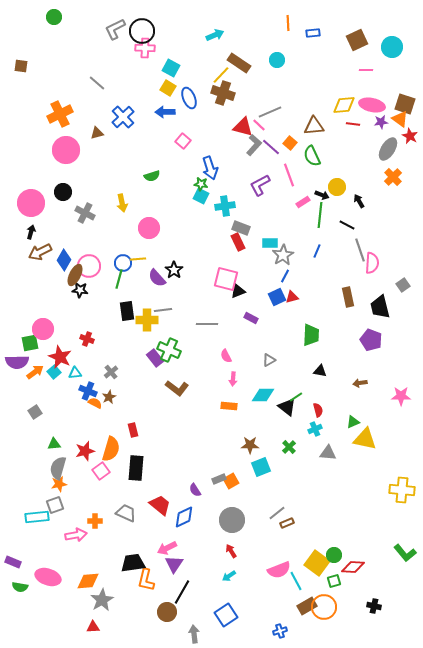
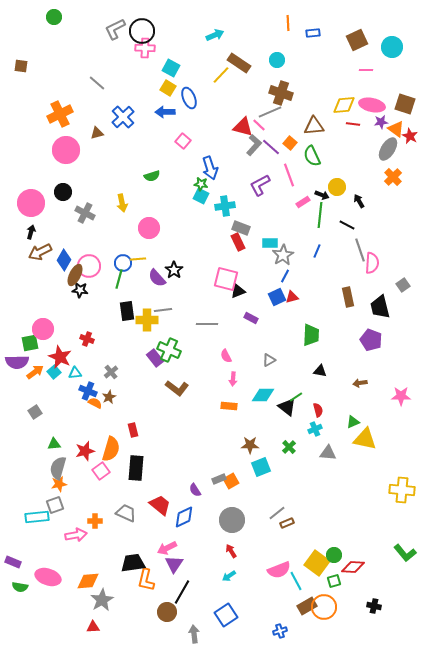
brown cross at (223, 93): moved 58 px right
orange triangle at (400, 119): moved 4 px left, 10 px down
